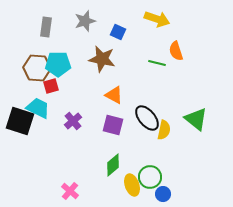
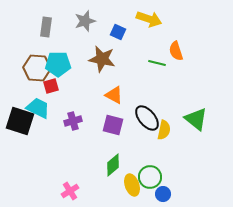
yellow arrow: moved 8 px left
purple cross: rotated 24 degrees clockwise
pink cross: rotated 18 degrees clockwise
